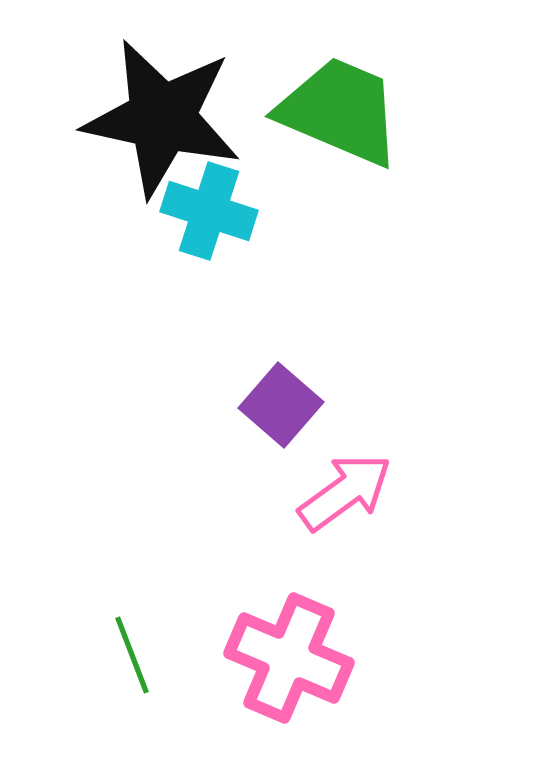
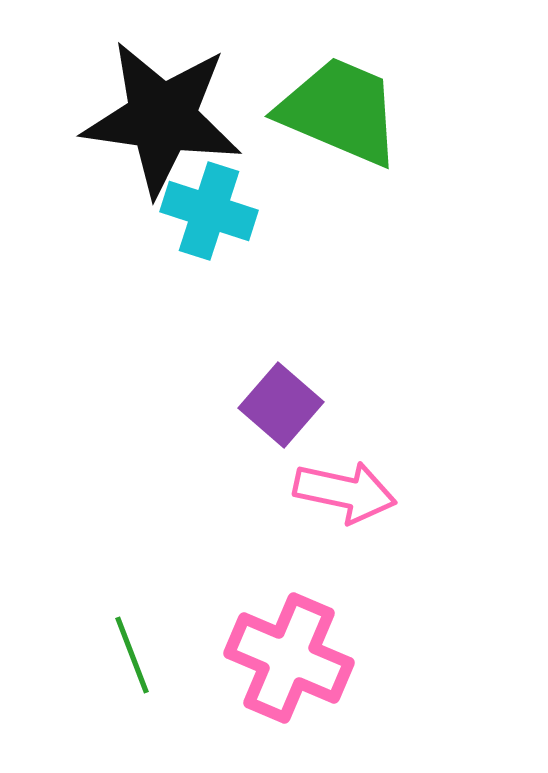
black star: rotated 4 degrees counterclockwise
pink arrow: rotated 48 degrees clockwise
